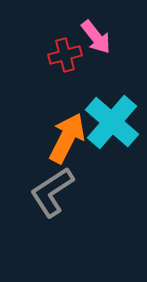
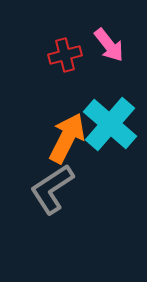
pink arrow: moved 13 px right, 8 px down
cyan cross: moved 2 px left, 2 px down
gray L-shape: moved 3 px up
